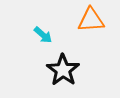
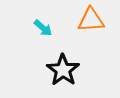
cyan arrow: moved 7 px up
